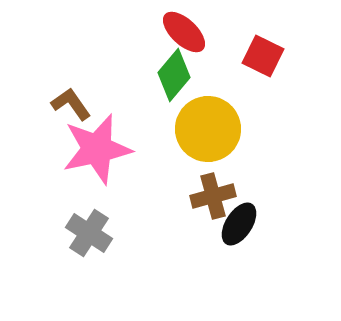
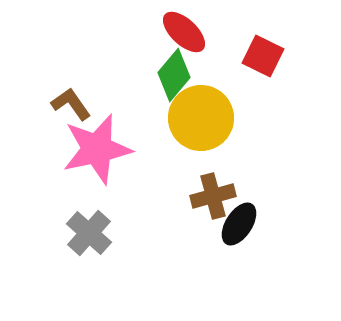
yellow circle: moved 7 px left, 11 px up
gray cross: rotated 9 degrees clockwise
